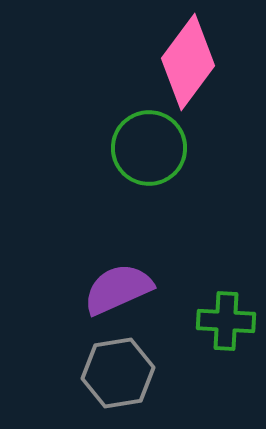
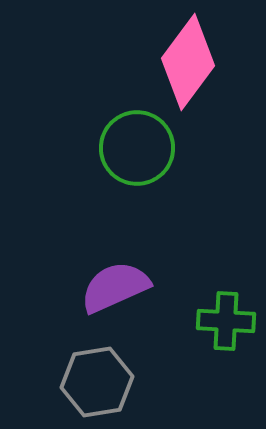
green circle: moved 12 px left
purple semicircle: moved 3 px left, 2 px up
gray hexagon: moved 21 px left, 9 px down
